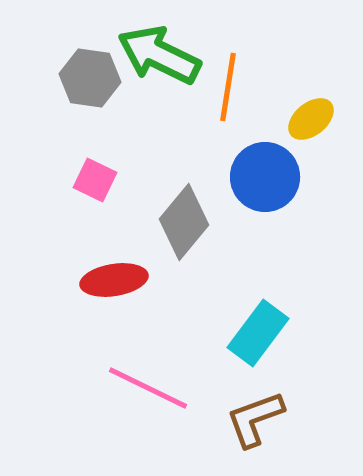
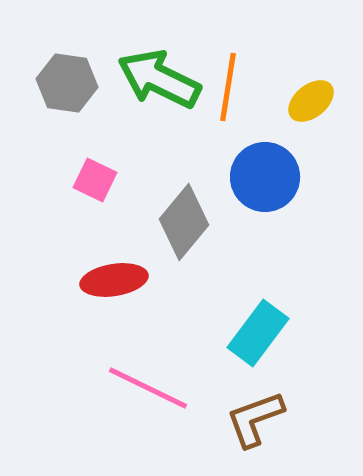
green arrow: moved 24 px down
gray hexagon: moved 23 px left, 5 px down
yellow ellipse: moved 18 px up
